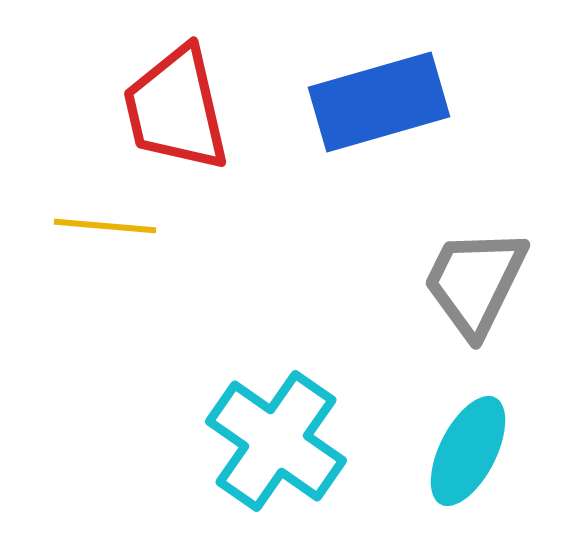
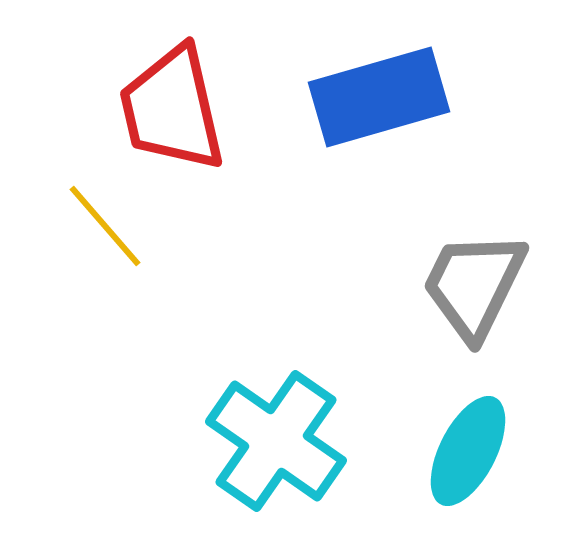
blue rectangle: moved 5 px up
red trapezoid: moved 4 px left
yellow line: rotated 44 degrees clockwise
gray trapezoid: moved 1 px left, 3 px down
